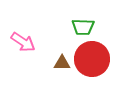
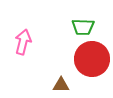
pink arrow: rotated 110 degrees counterclockwise
brown triangle: moved 1 px left, 22 px down
